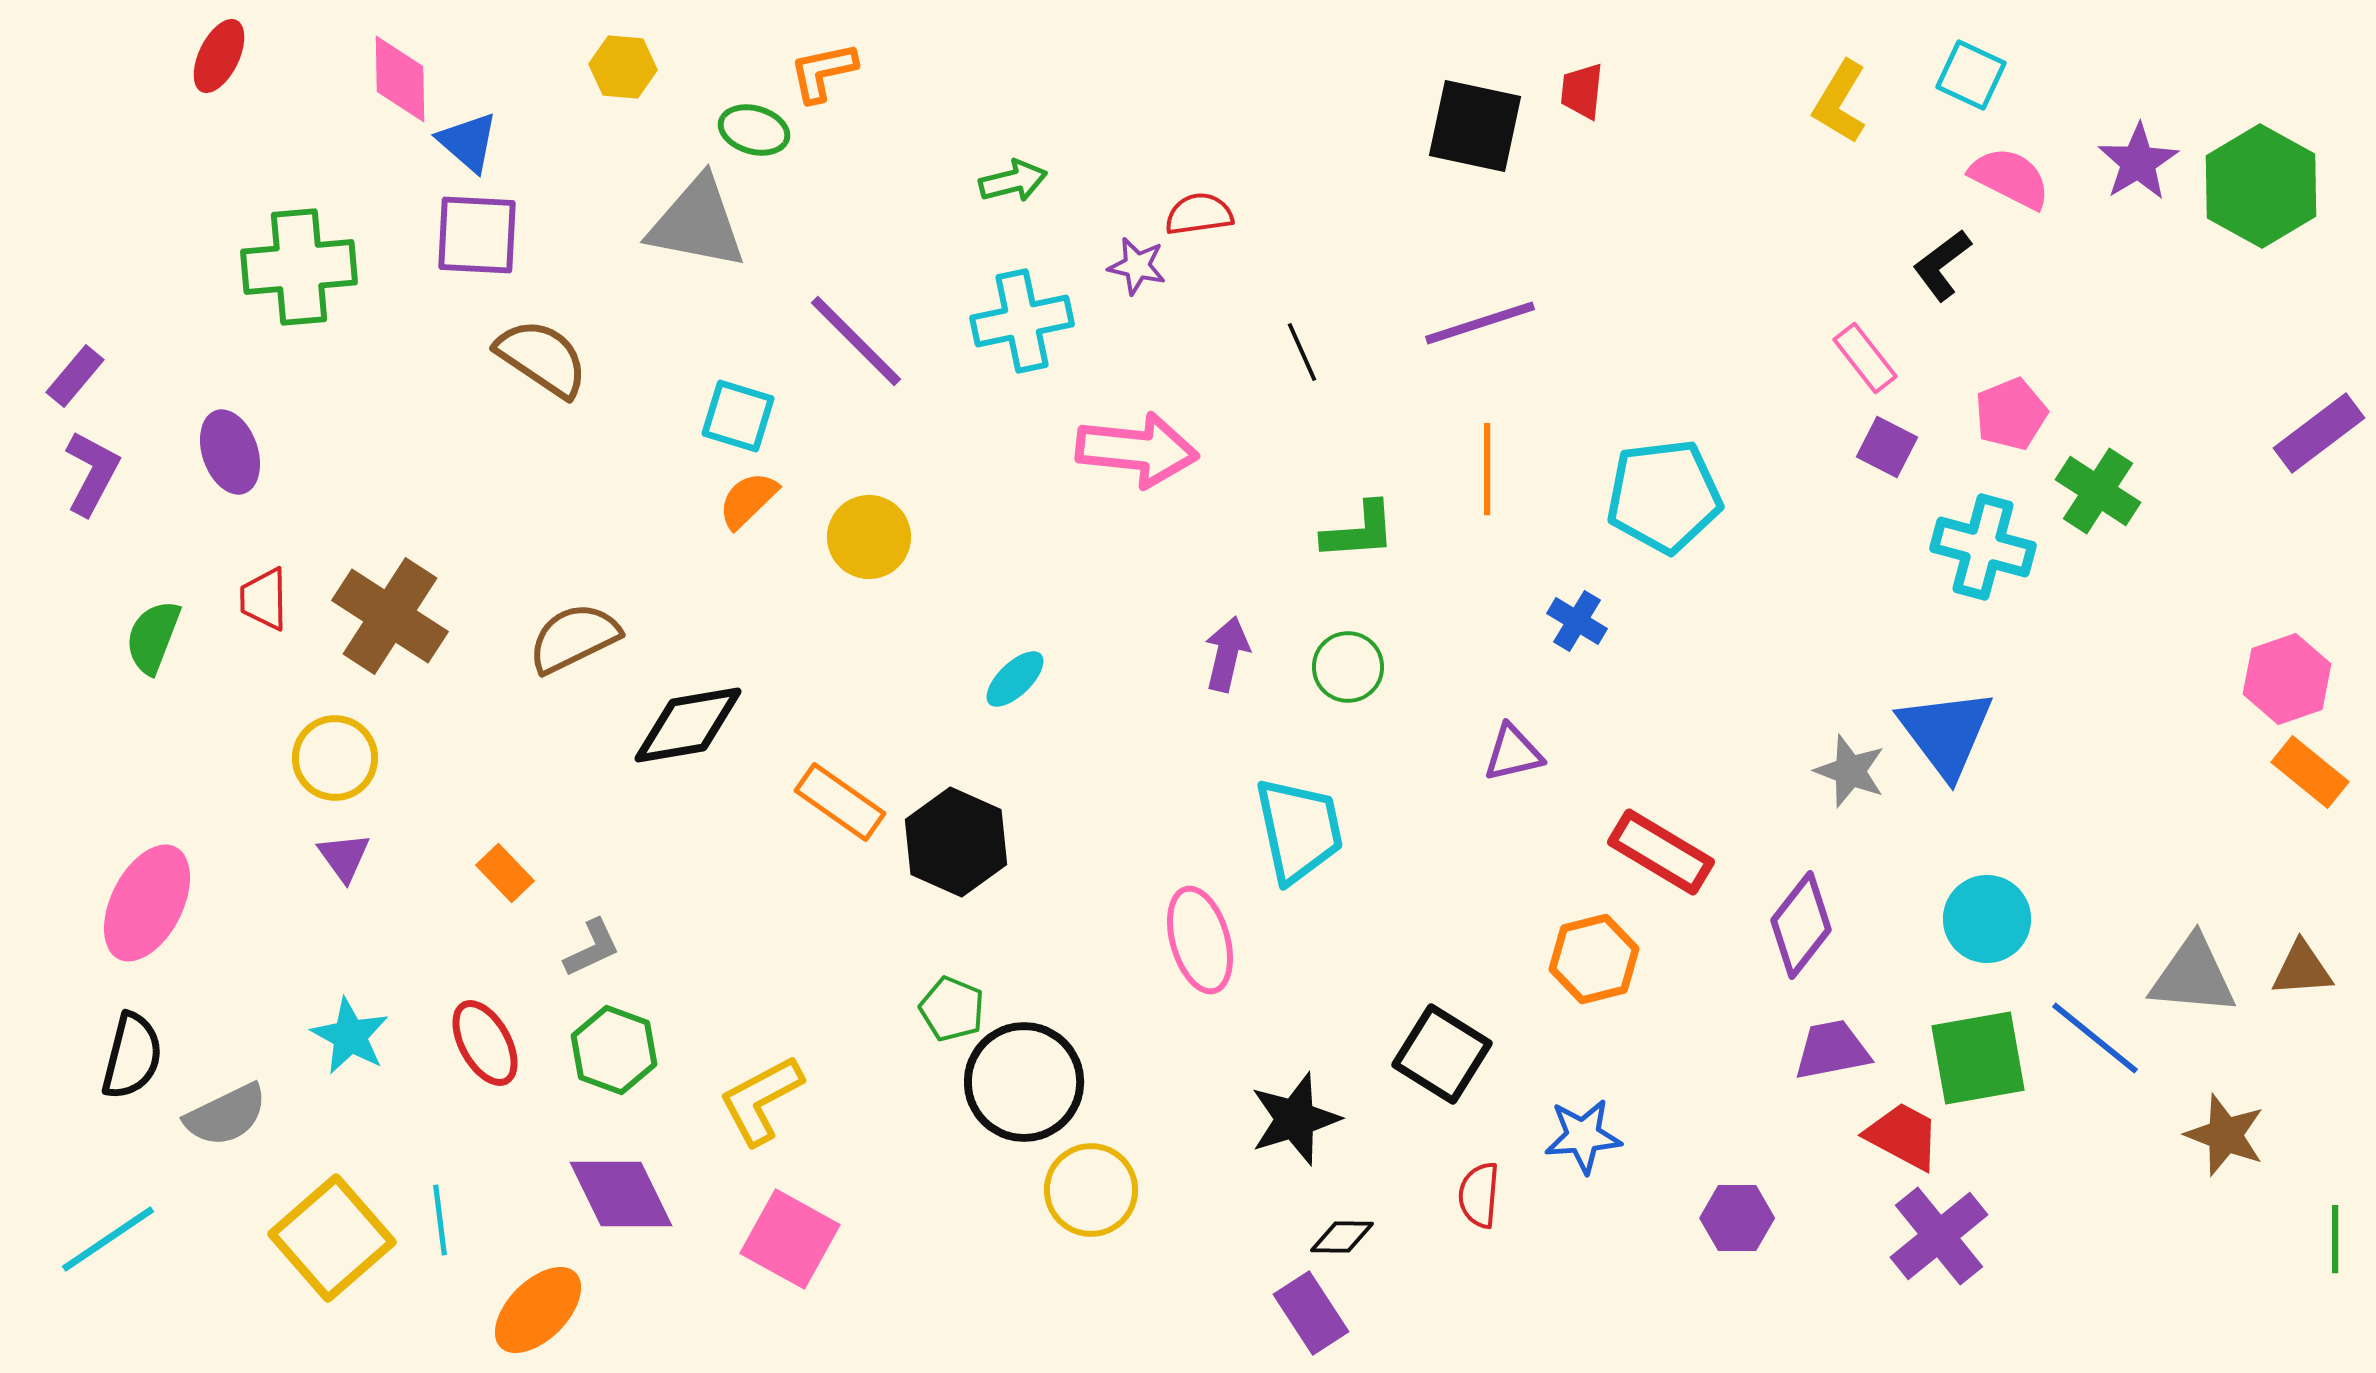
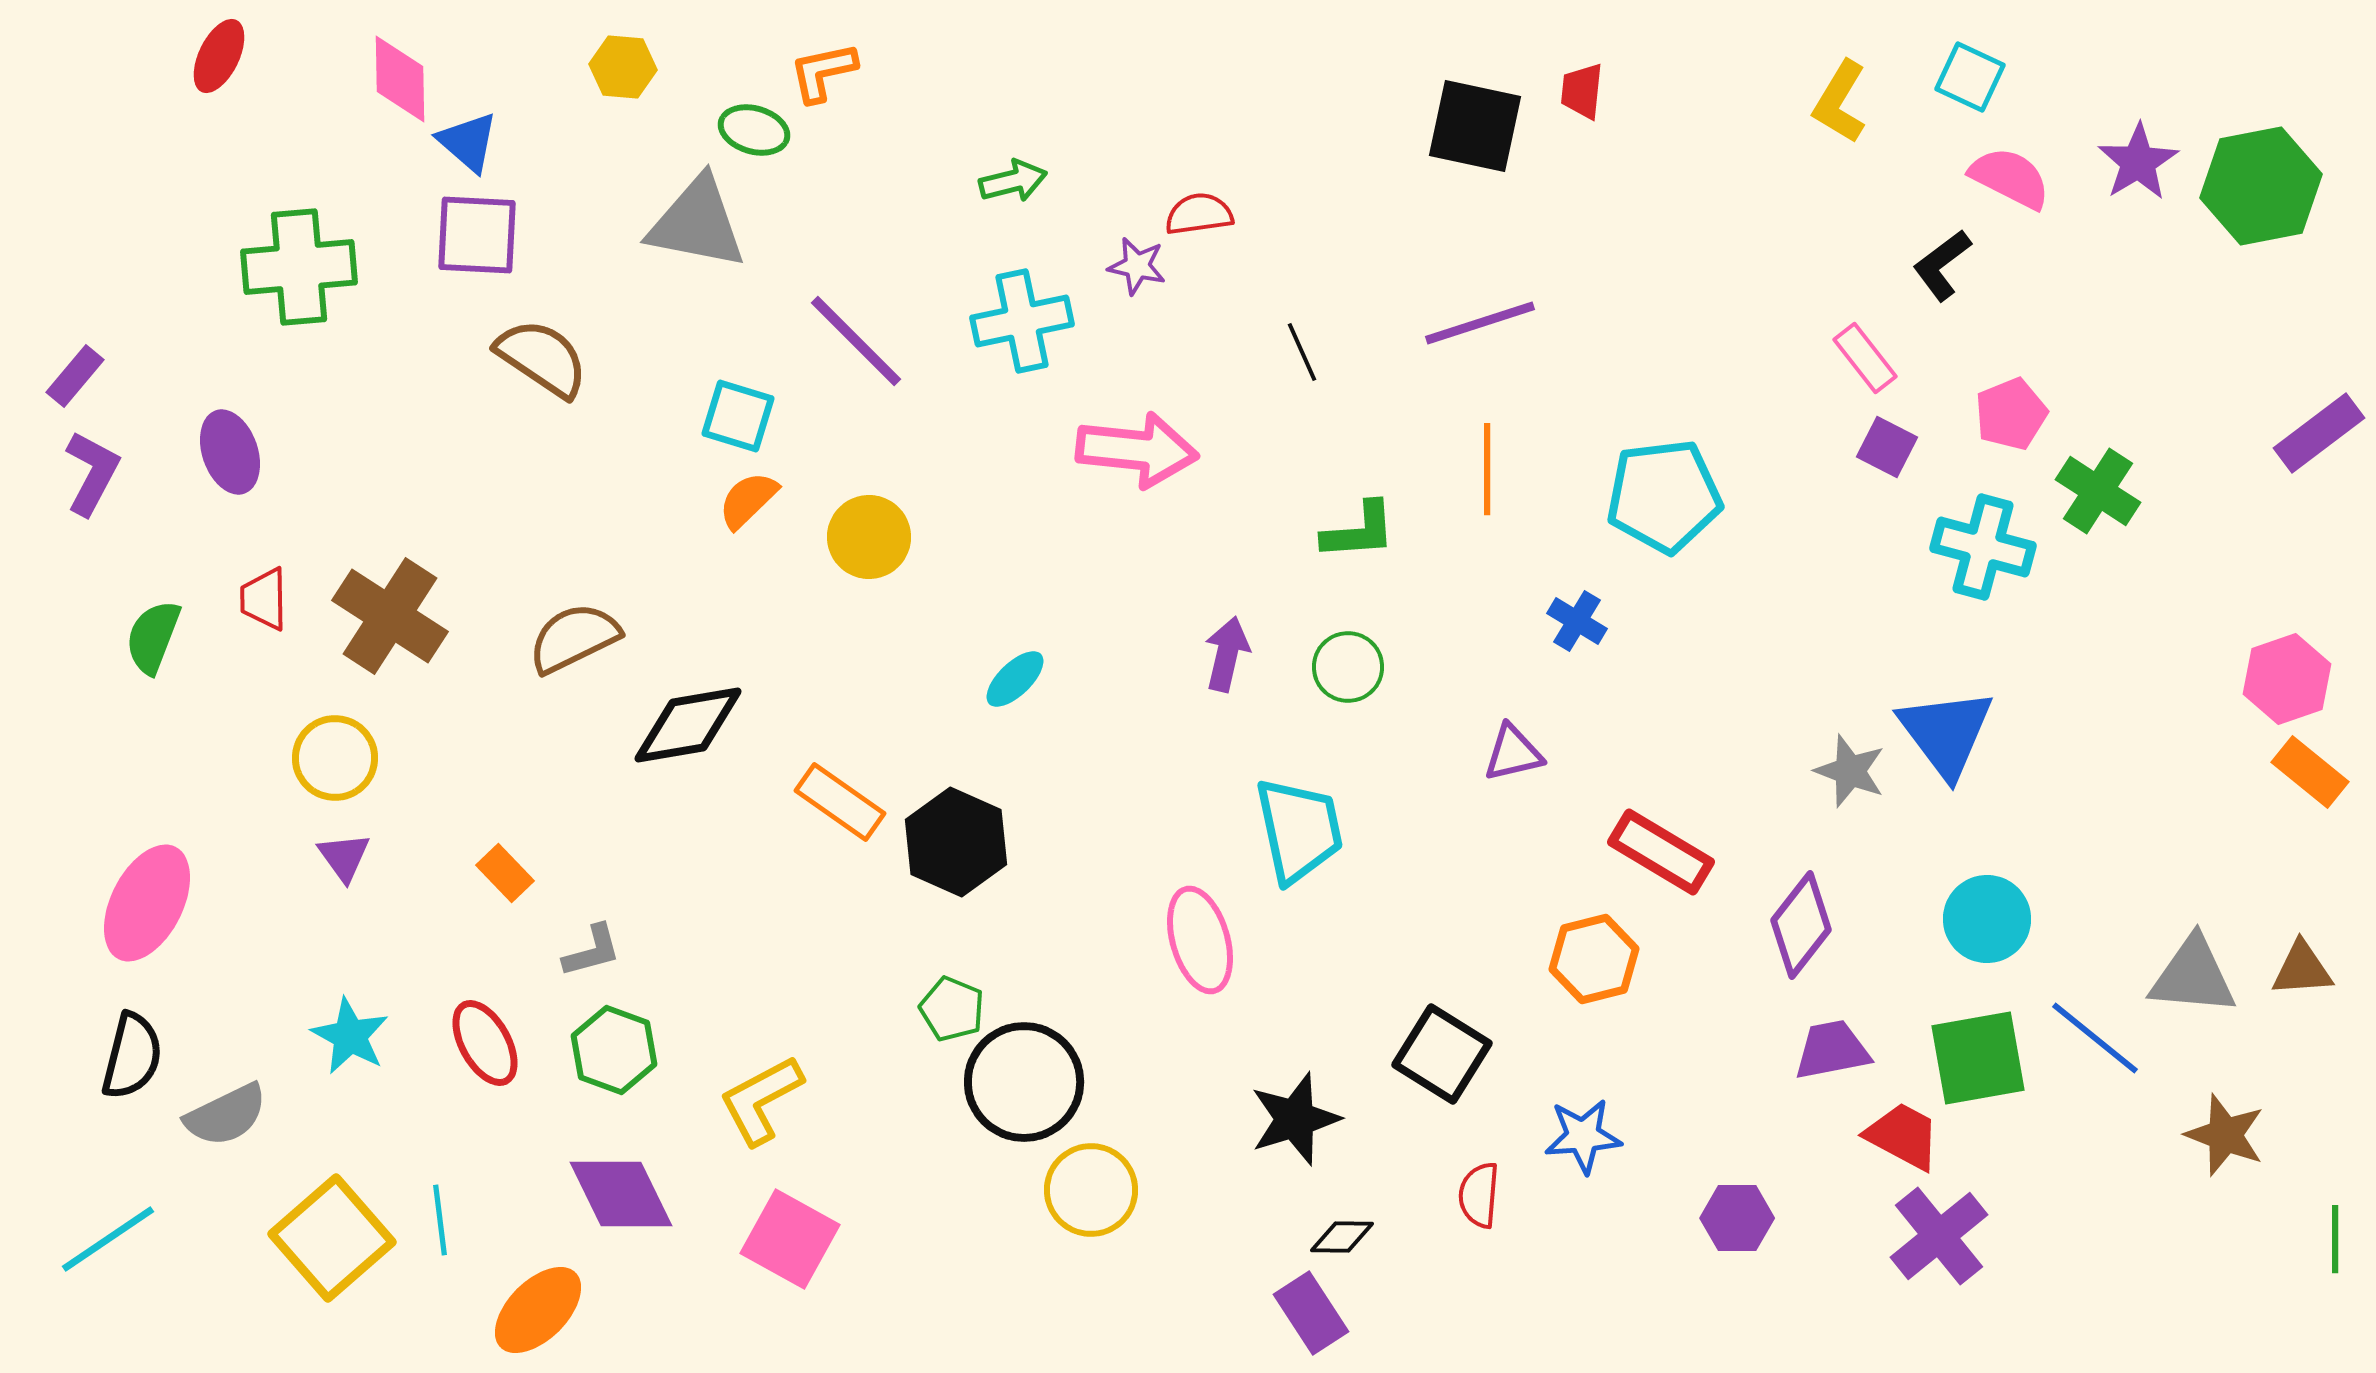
cyan square at (1971, 75): moved 1 px left, 2 px down
green hexagon at (2261, 186): rotated 20 degrees clockwise
gray L-shape at (592, 948): moved 3 px down; rotated 10 degrees clockwise
